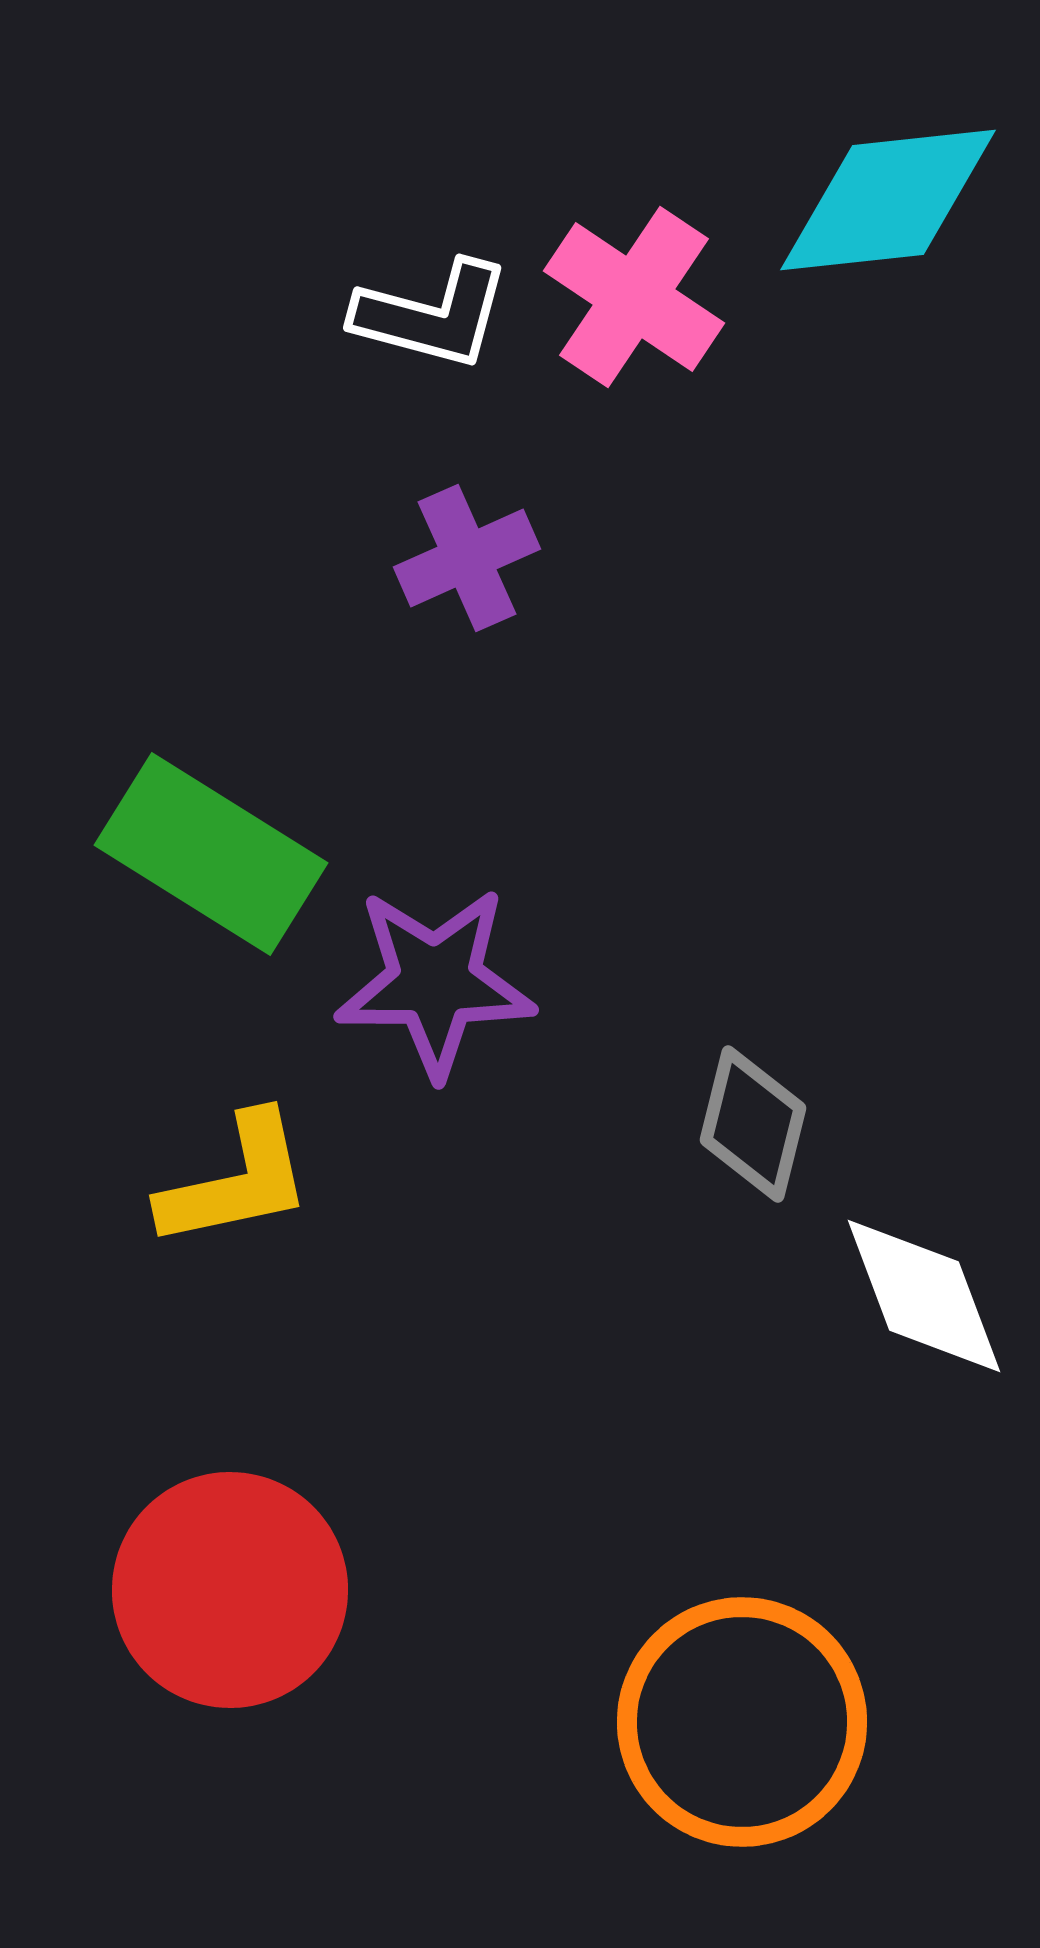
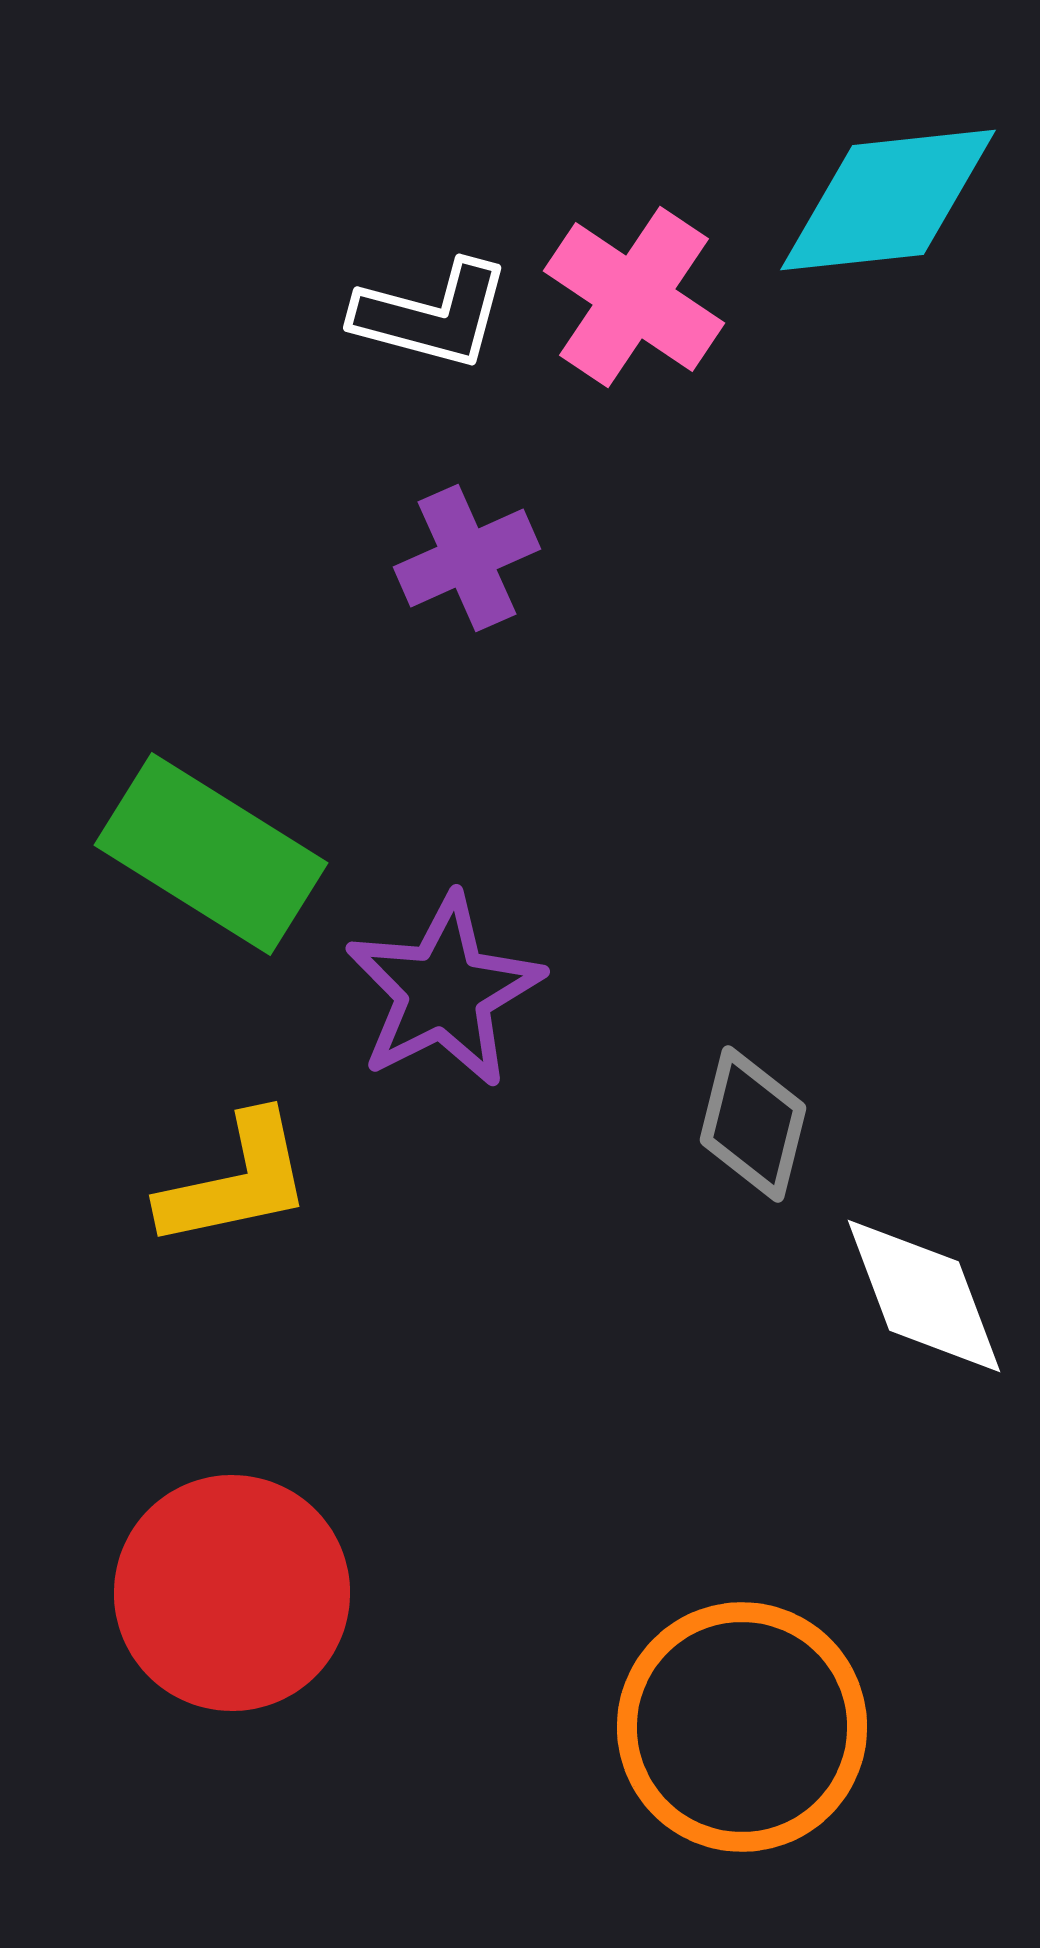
purple star: moved 9 px right, 9 px down; rotated 27 degrees counterclockwise
red circle: moved 2 px right, 3 px down
orange circle: moved 5 px down
